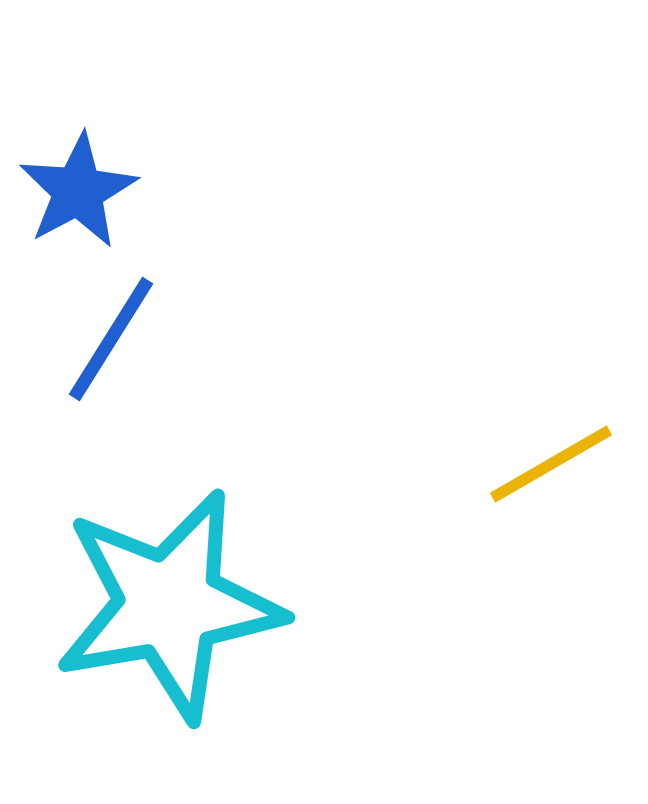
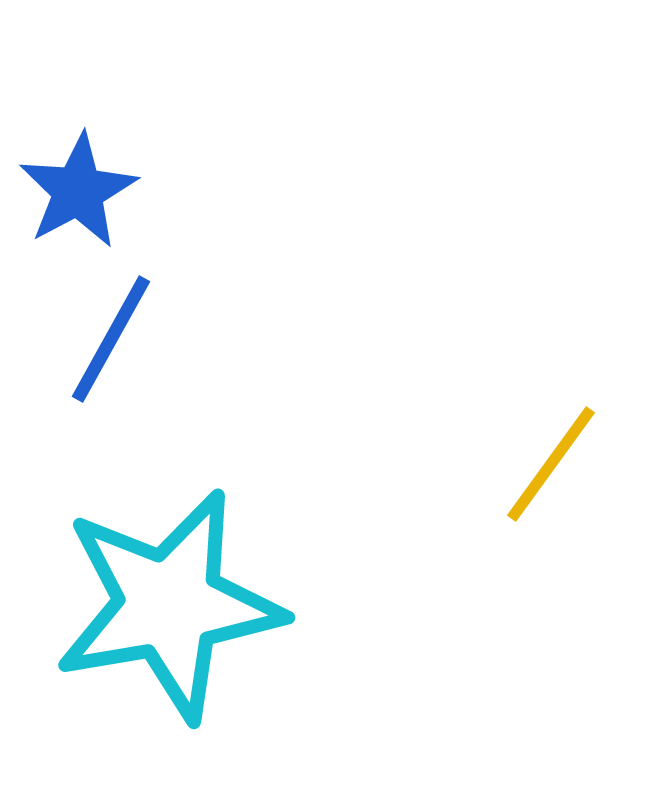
blue line: rotated 3 degrees counterclockwise
yellow line: rotated 24 degrees counterclockwise
